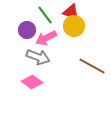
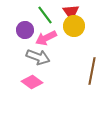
red triangle: rotated 36 degrees clockwise
purple circle: moved 2 px left
brown line: moved 5 px down; rotated 72 degrees clockwise
